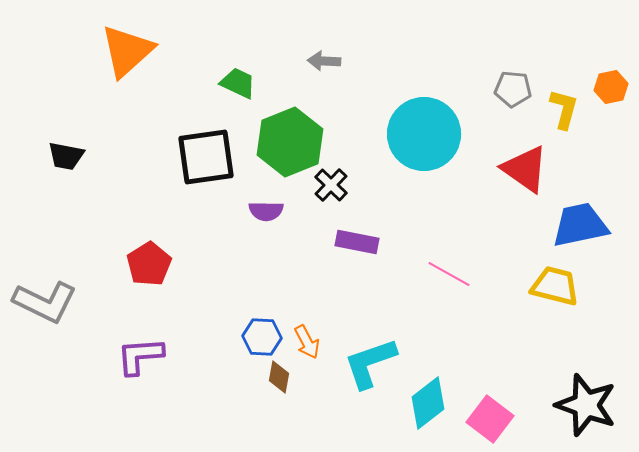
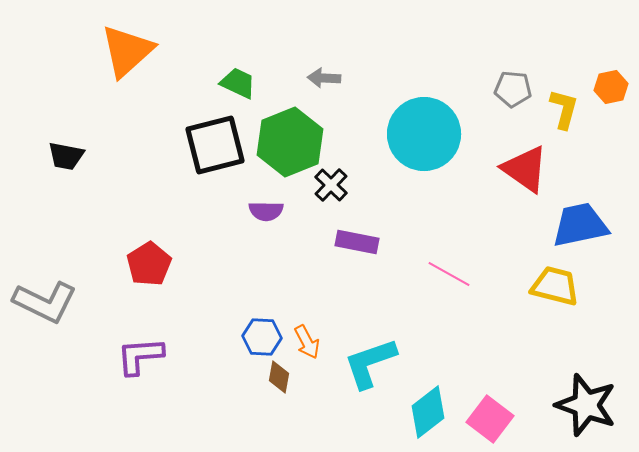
gray arrow: moved 17 px down
black square: moved 9 px right, 12 px up; rotated 6 degrees counterclockwise
cyan diamond: moved 9 px down
